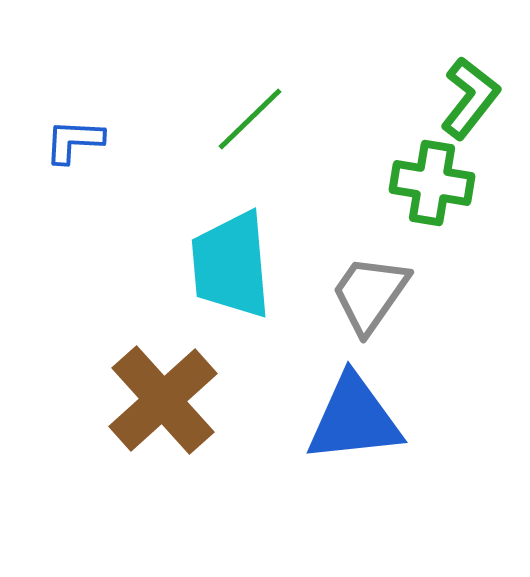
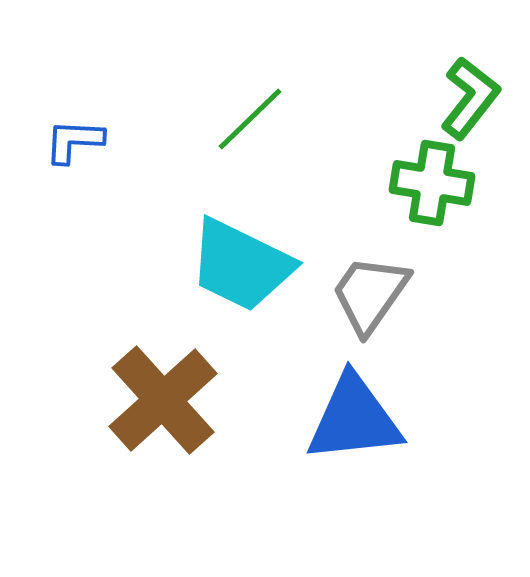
cyan trapezoid: moved 10 px right; rotated 59 degrees counterclockwise
